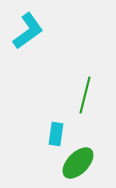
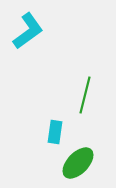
cyan rectangle: moved 1 px left, 2 px up
